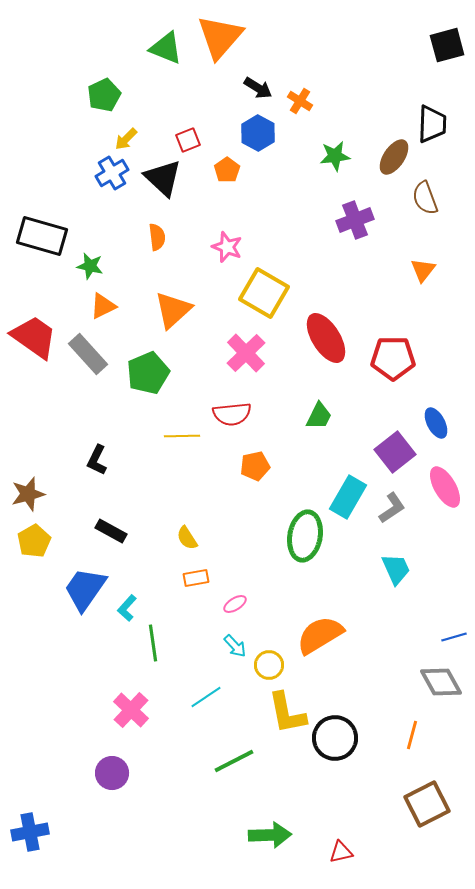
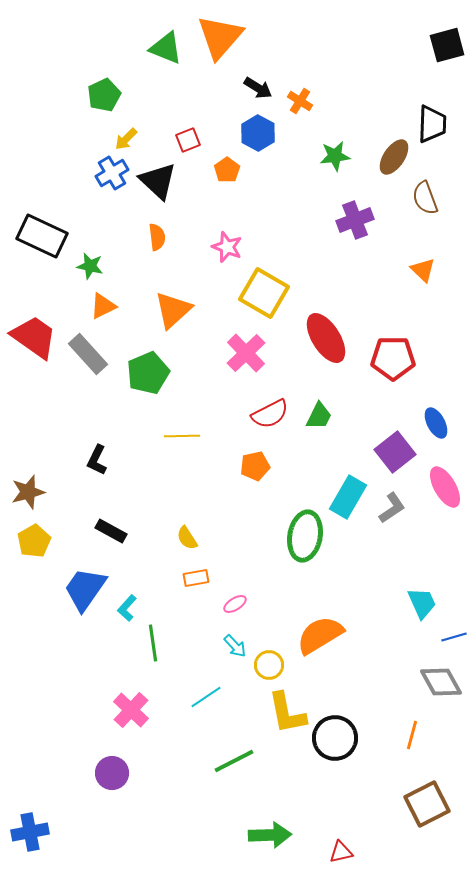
black triangle at (163, 178): moved 5 px left, 3 px down
black rectangle at (42, 236): rotated 9 degrees clockwise
orange triangle at (423, 270): rotated 24 degrees counterclockwise
red semicircle at (232, 414): moved 38 px right; rotated 21 degrees counterclockwise
brown star at (28, 494): moved 2 px up
cyan trapezoid at (396, 569): moved 26 px right, 34 px down
